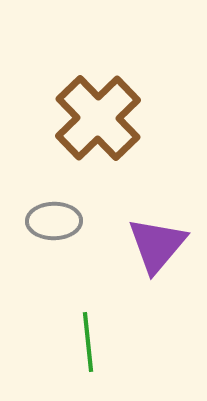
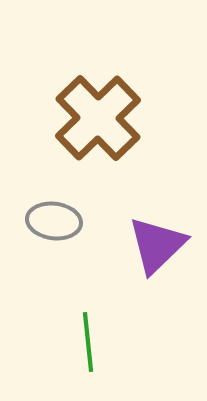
gray ellipse: rotated 8 degrees clockwise
purple triangle: rotated 6 degrees clockwise
